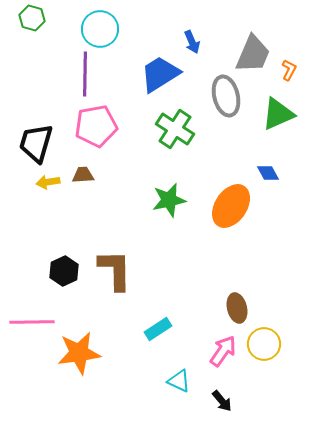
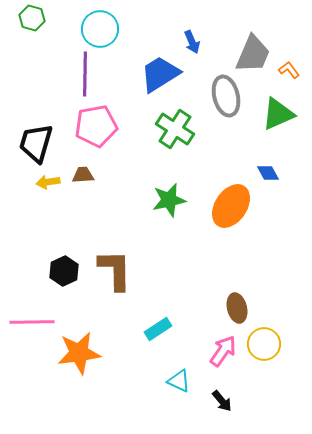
orange L-shape: rotated 65 degrees counterclockwise
